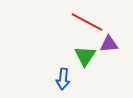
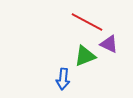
purple triangle: rotated 30 degrees clockwise
green triangle: rotated 35 degrees clockwise
